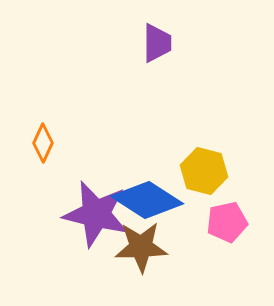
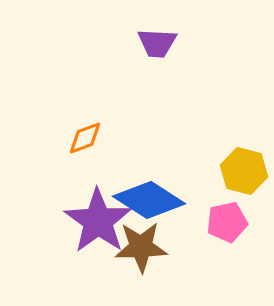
purple trapezoid: rotated 93 degrees clockwise
orange diamond: moved 42 px right, 5 px up; rotated 45 degrees clockwise
yellow hexagon: moved 40 px right
blue diamond: moved 2 px right
purple star: moved 2 px right, 7 px down; rotated 22 degrees clockwise
